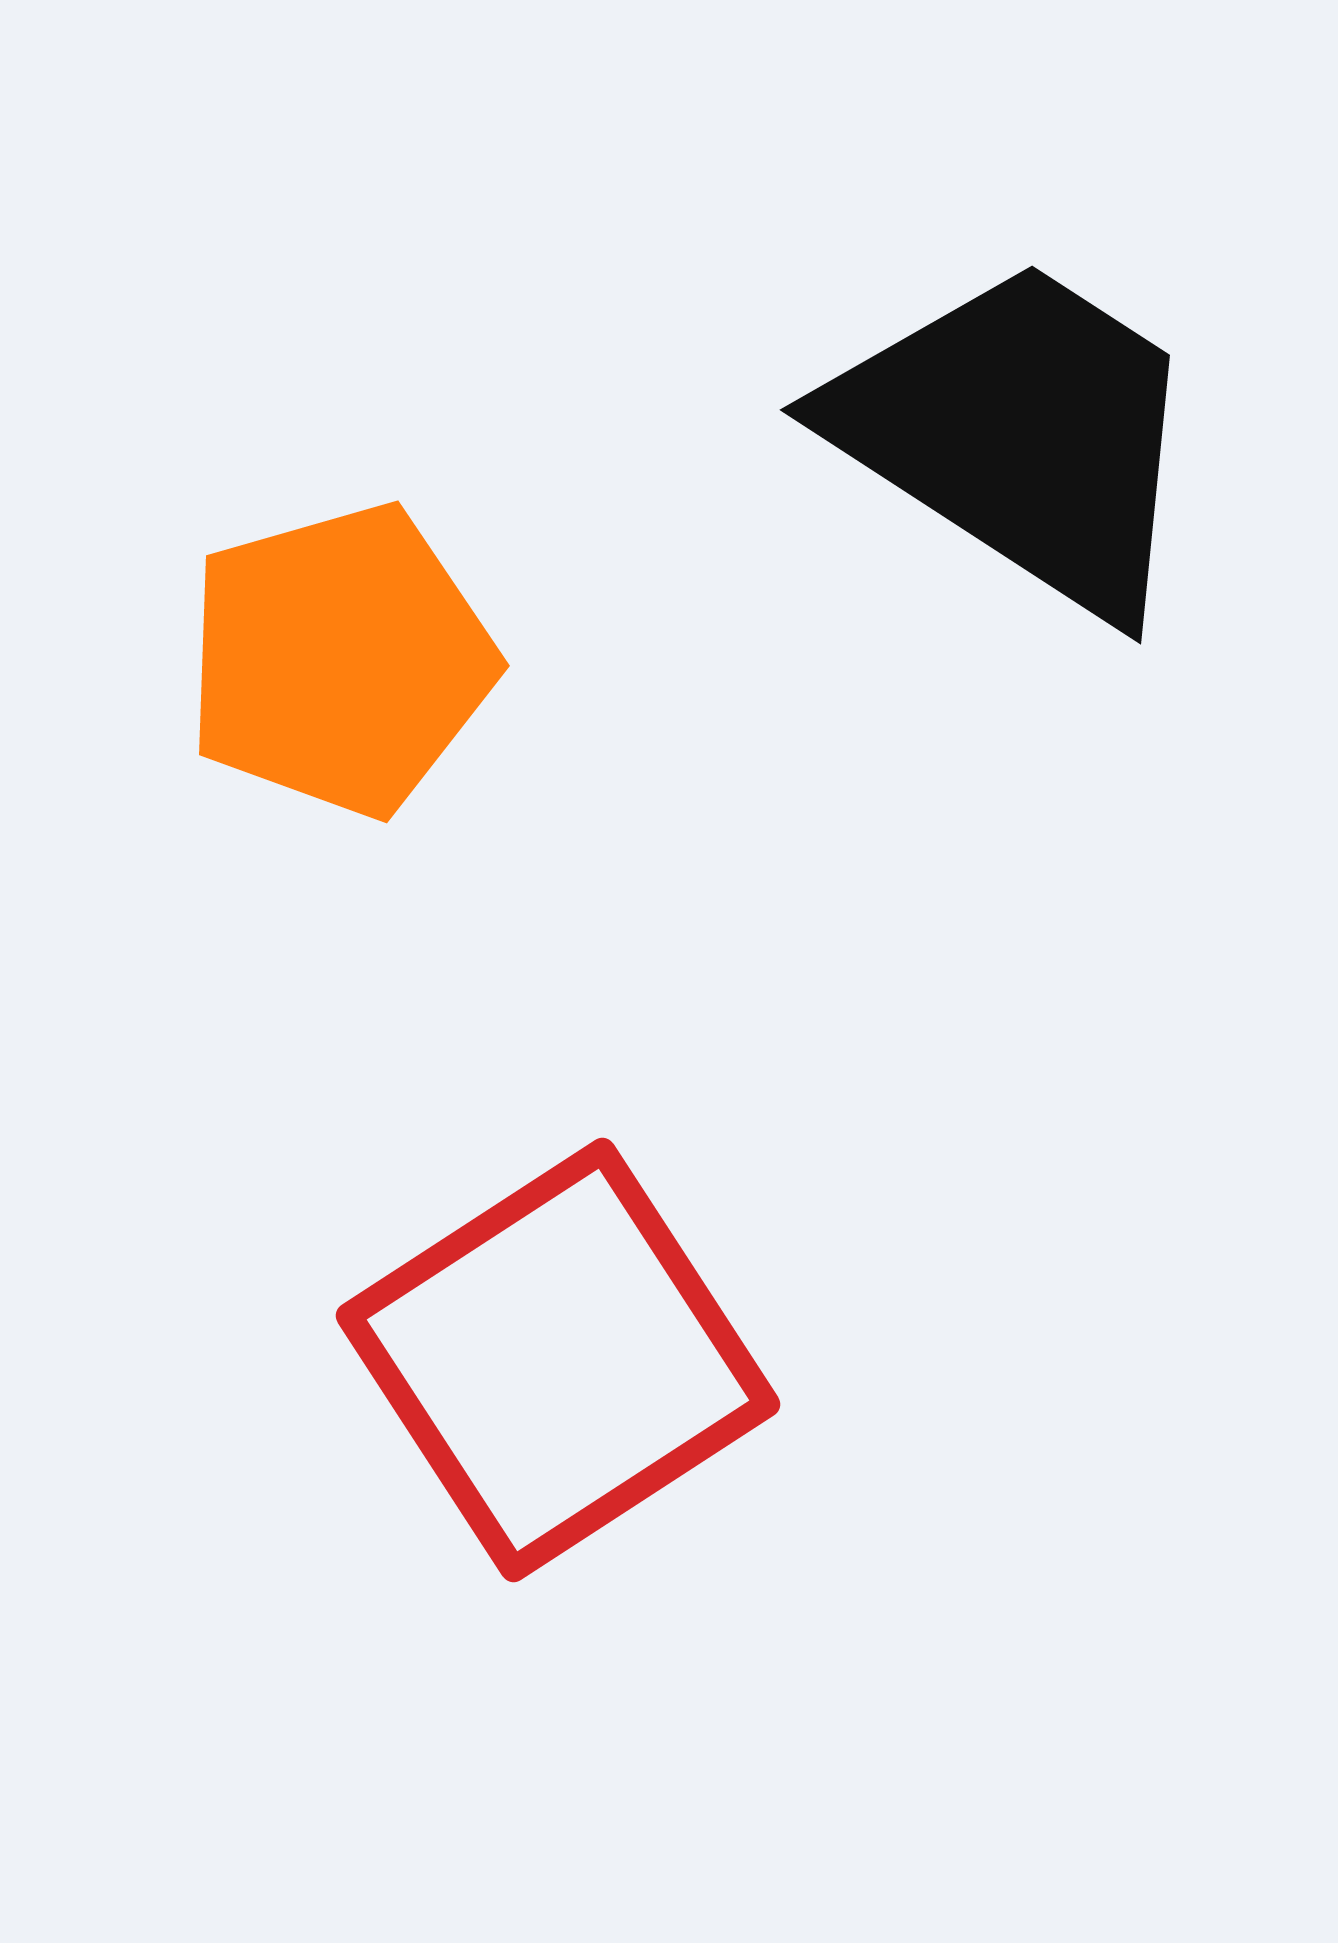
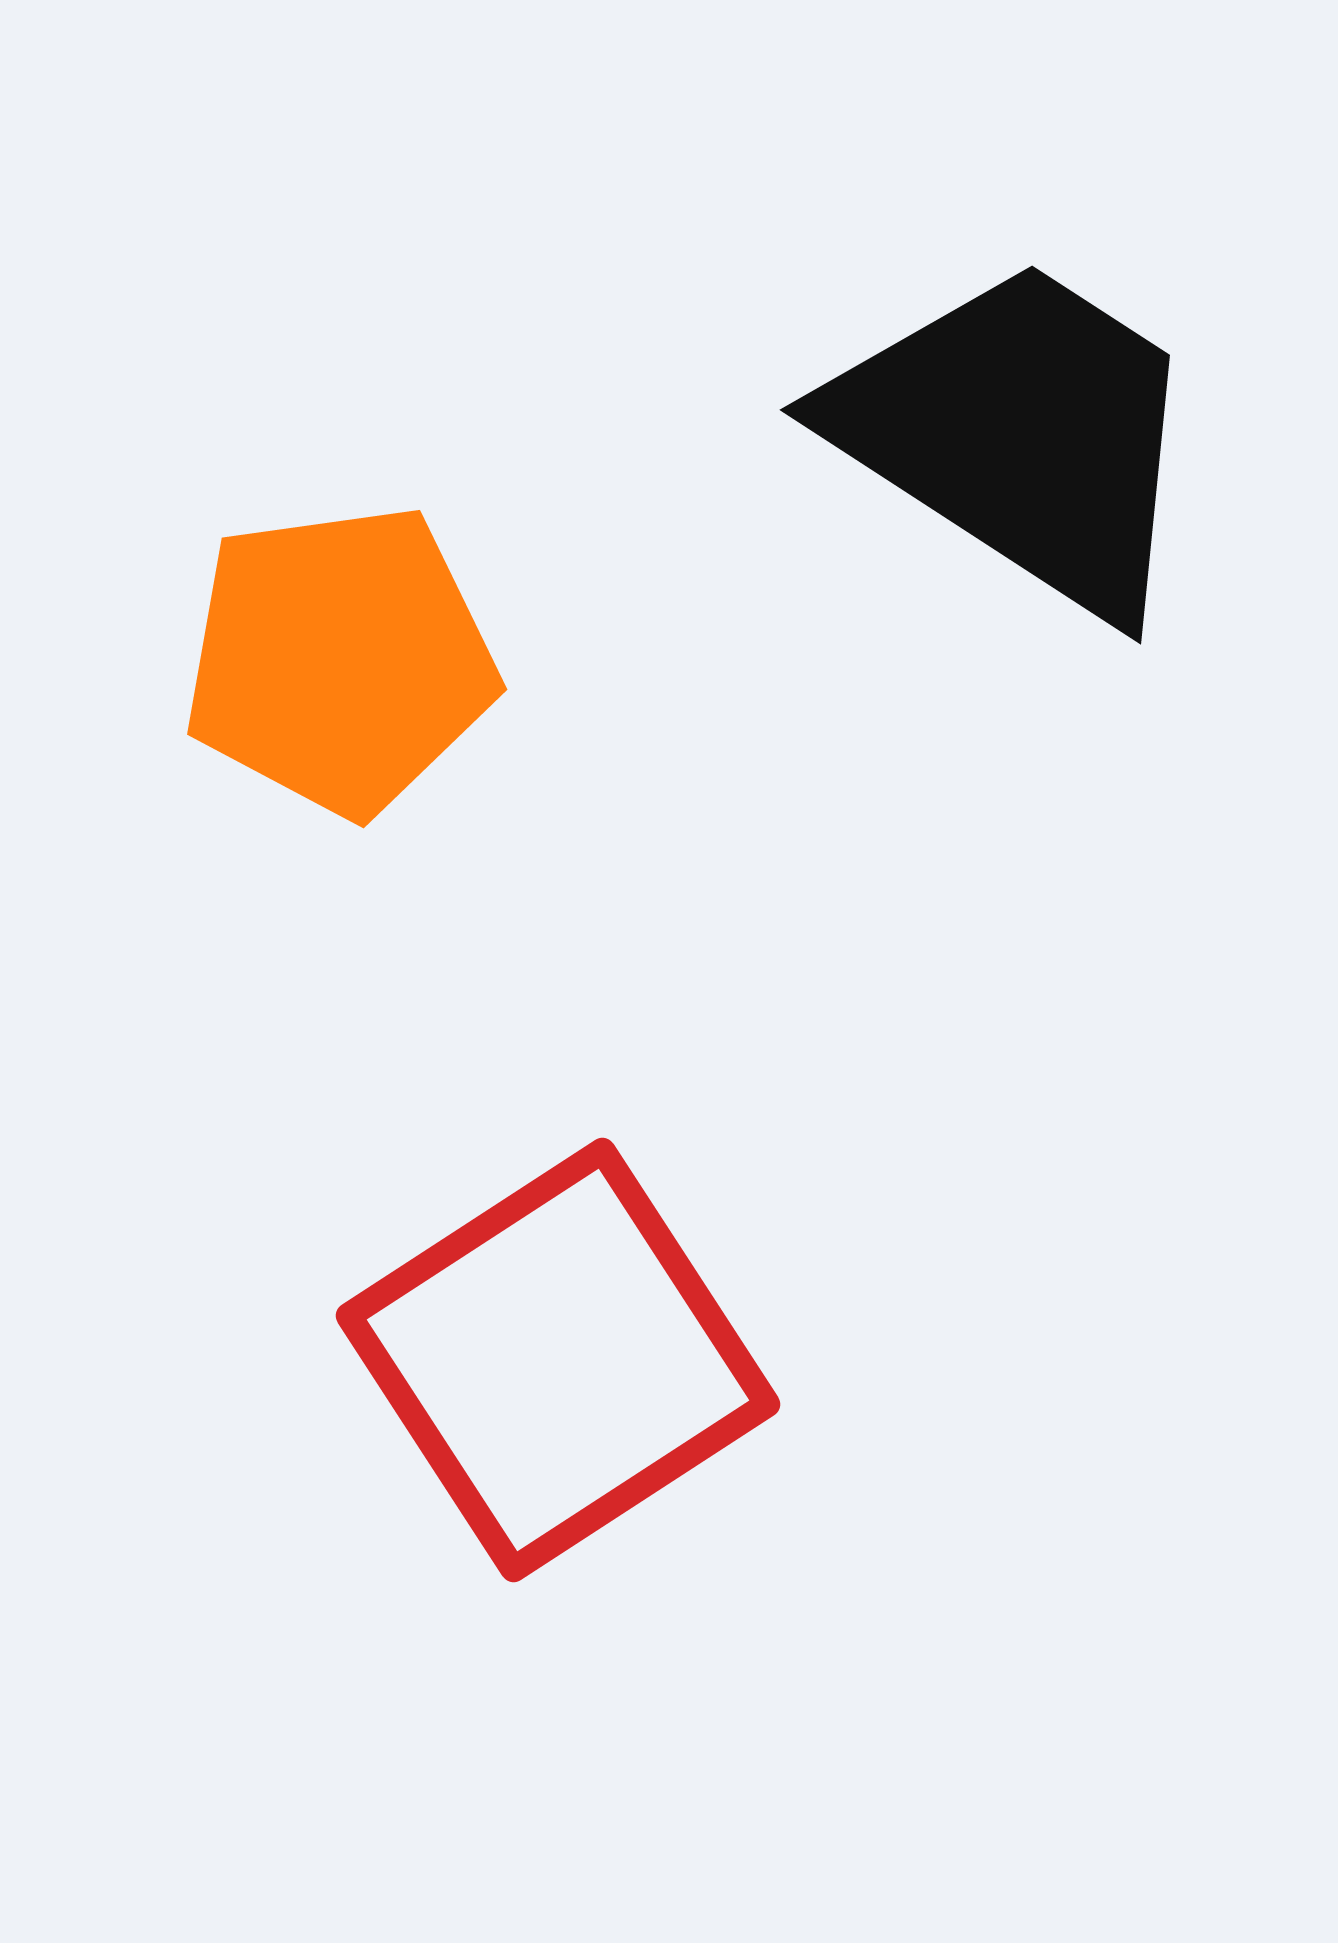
orange pentagon: rotated 8 degrees clockwise
